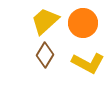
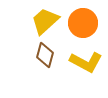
brown diamond: rotated 15 degrees counterclockwise
yellow L-shape: moved 2 px left, 1 px up
